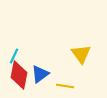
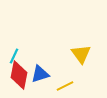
blue triangle: rotated 18 degrees clockwise
yellow line: rotated 36 degrees counterclockwise
